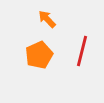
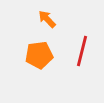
orange pentagon: rotated 16 degrees clockwise
